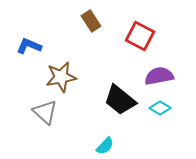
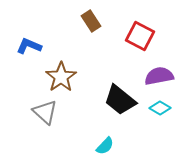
brown star: rotated 24 degrees counterclockwise
